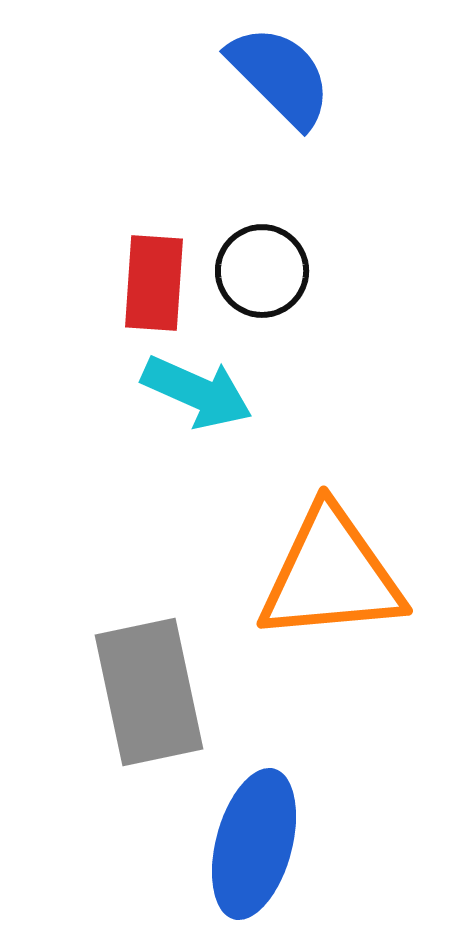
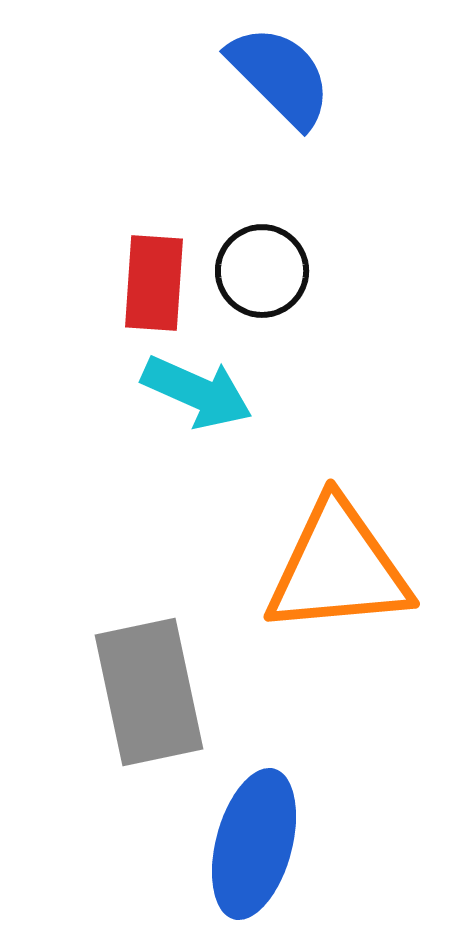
orange triangle: moved 7 px right, 7 px up
